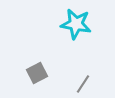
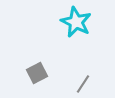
cyan star: moved 2 px up; rotated 16 degrees clockwise
